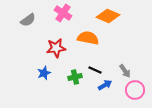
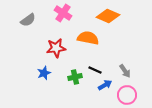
pink circle: moved 8 px left, 5 px down
